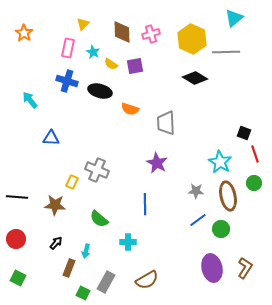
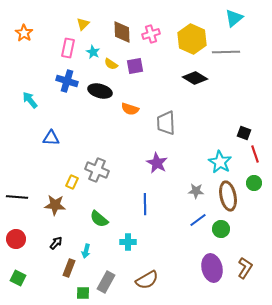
green square at (83, 293): rotated 24 degrees counterclockwise
